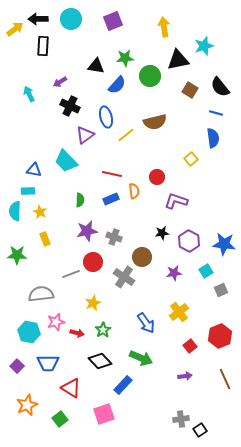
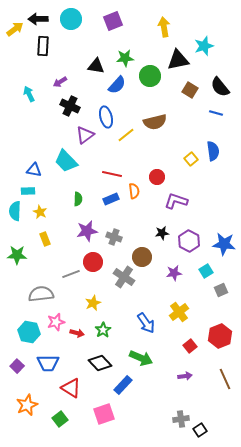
blue semicircle at (213, 138): moved 13 px down
green semicircle at (80, 200): moved 2 px left, 1 px up
black diamond at (100, 361): moved 2 px down
